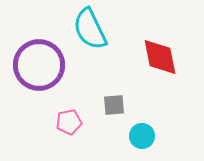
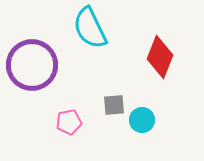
cyan semicircle: moved 1 px up
red diamond: rotated 33 degrees clockwise
purple circle: moved 7 px left
cyan circle: moved 16 px up
